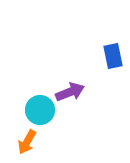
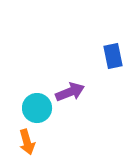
cyan circle: moved 3 px left, 2 px up
orange arrow: rotated 45 degrees counterclockwise
